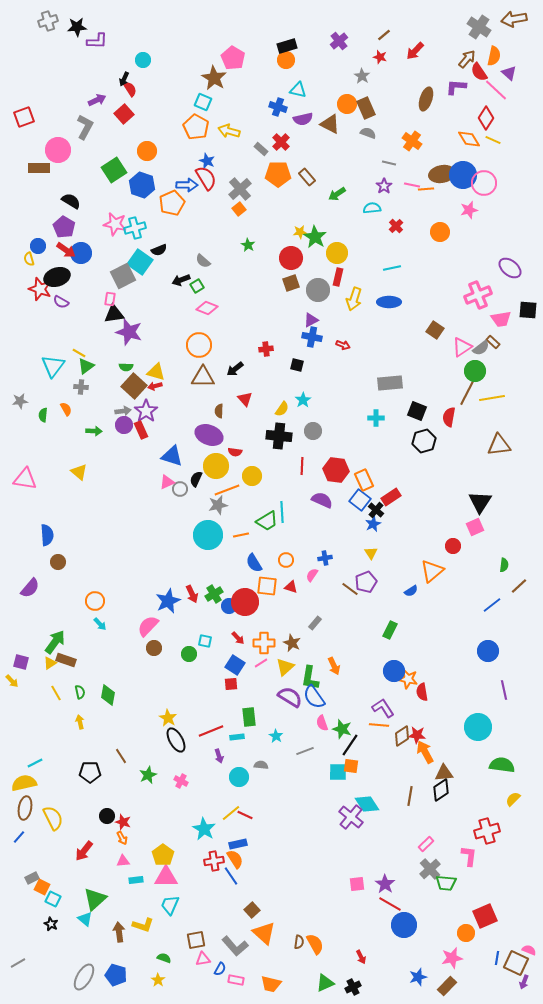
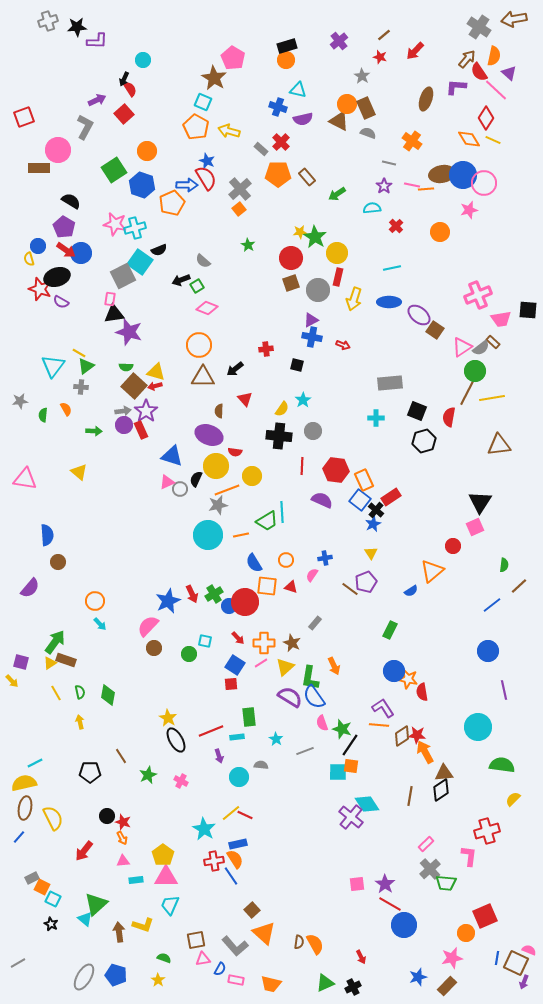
brown triangle at (330, 124): moved 9 px right, 3 px up
purple ellipse at (510, 268): moved 91 px left, 47 px down
cyan star at (276, 736): moved 3 px down
green triangle at (95, 899): moved 1 px right, 5 px down
